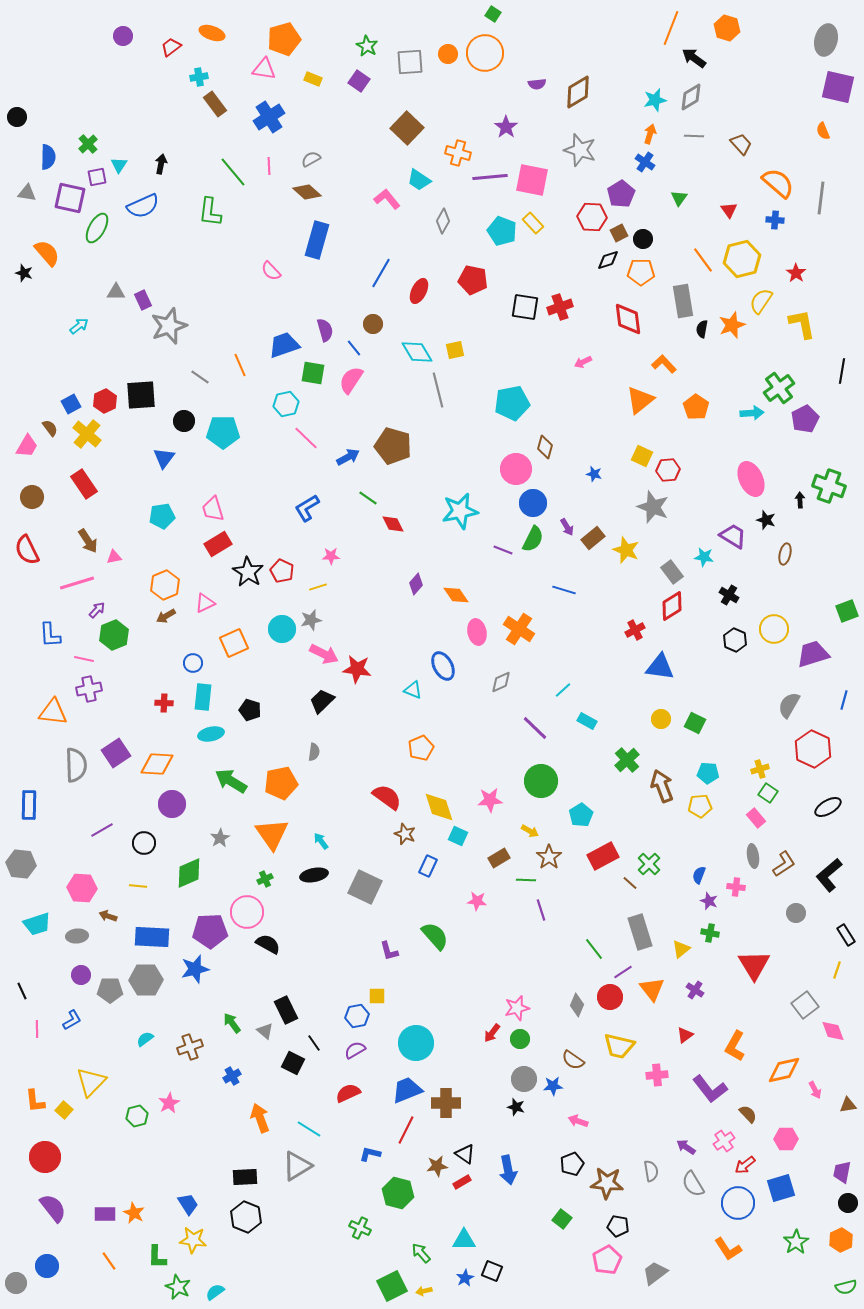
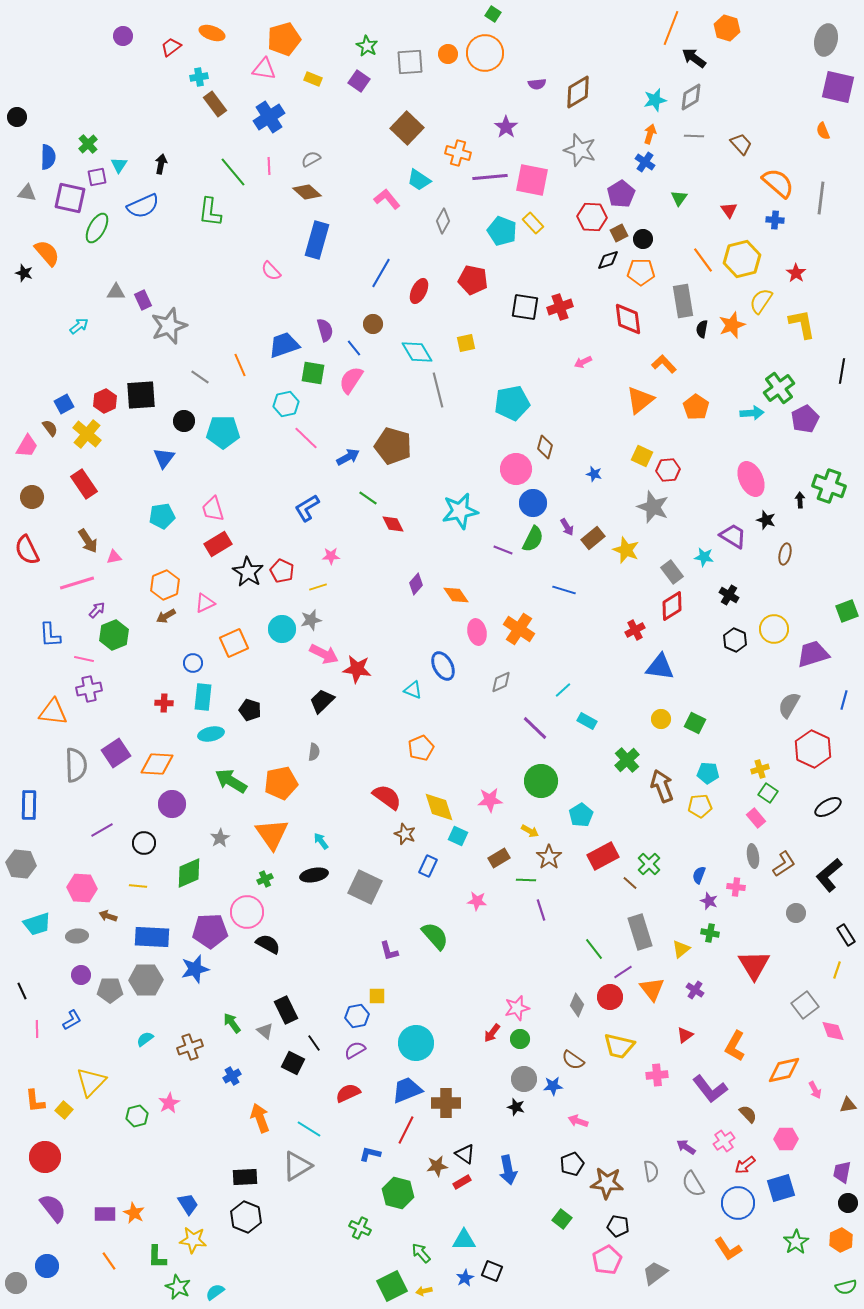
yellow square at (455, 350): moved 11 px right, 7 px up
blue square at (71, 404): moved 7 px left
